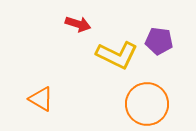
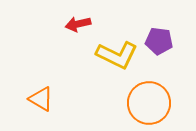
red arrow: rotated 150 degrees clockwise
orange circle: moved 2 px right, 1 px up
